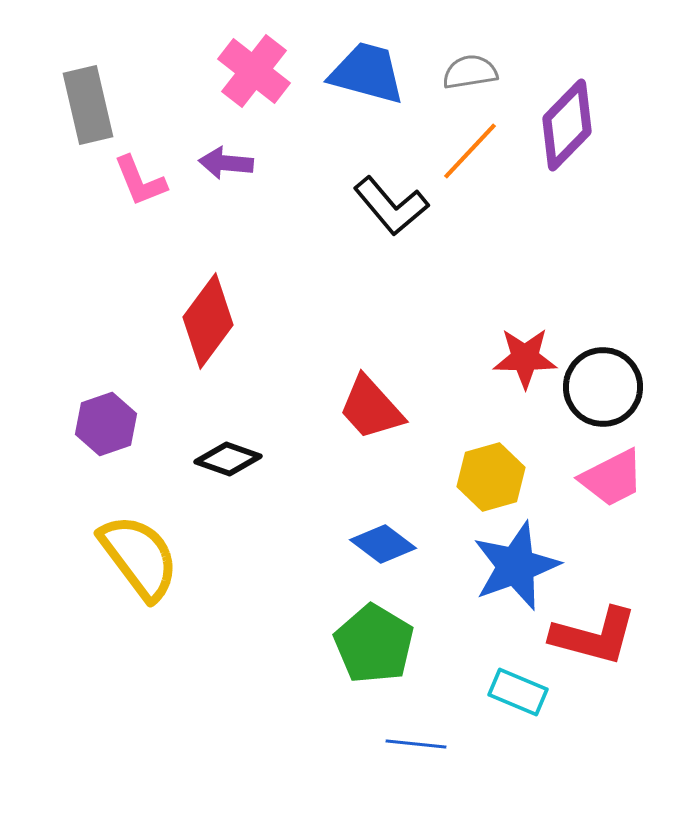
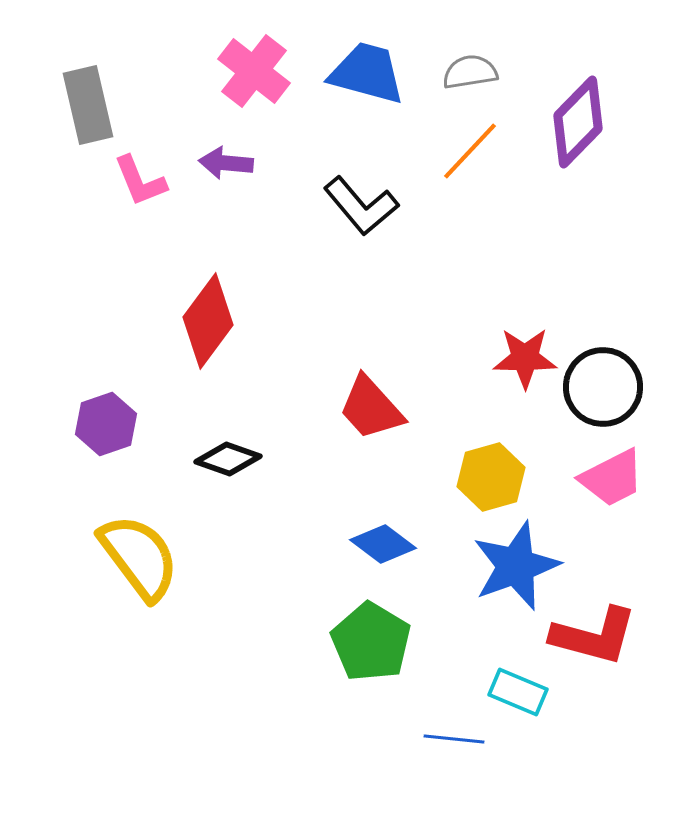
purple diamond: moved 11 px right, 3 px up
black L-shape: moved 30 px left
green pentagon: moved 3 px left, 2 px up
blue line: moved 38 px right, 5 px up
